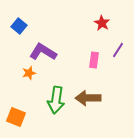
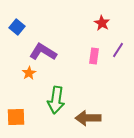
blue square: moved 2 px left, 1 px down
pink rectangle: moved 4 px up
orange star: rotated 16 degrees counterclockwise
brown arrow: moved 20 px down
orange square: rotated 24 degrees counterclockwise
